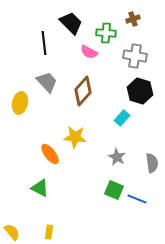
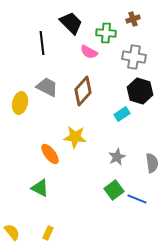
black line: moved 2 px left
gray cross: moved 1 px left, 1 px down
gray trapezoid: moved 5 px down; rotated 20 degrees counterclockwise
cyan rectangle: moved 4 px up; rotated 14 degrees clockwise
gray star: rotated 18 degrees clockwise
green square: rotated 30 degrees clockwise
yellow rectangle: moved 1 px left, 1 px down; rotated 16 degrees clockwise
